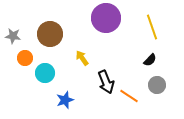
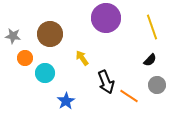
blue star: moved 1 px right, 1 px down; rotated 12 degrees counterclockwise
